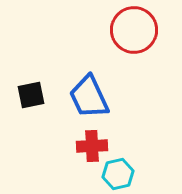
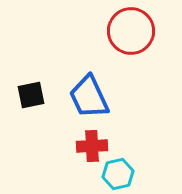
red circle: moved 3 px left, 1 px down
